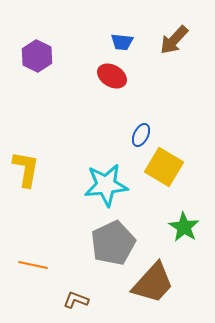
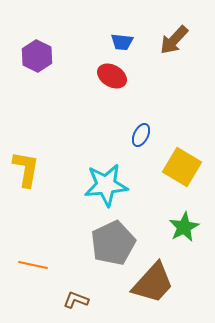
yellow square: moved 18 px right
green star: rotated 12 degrees clockwise
